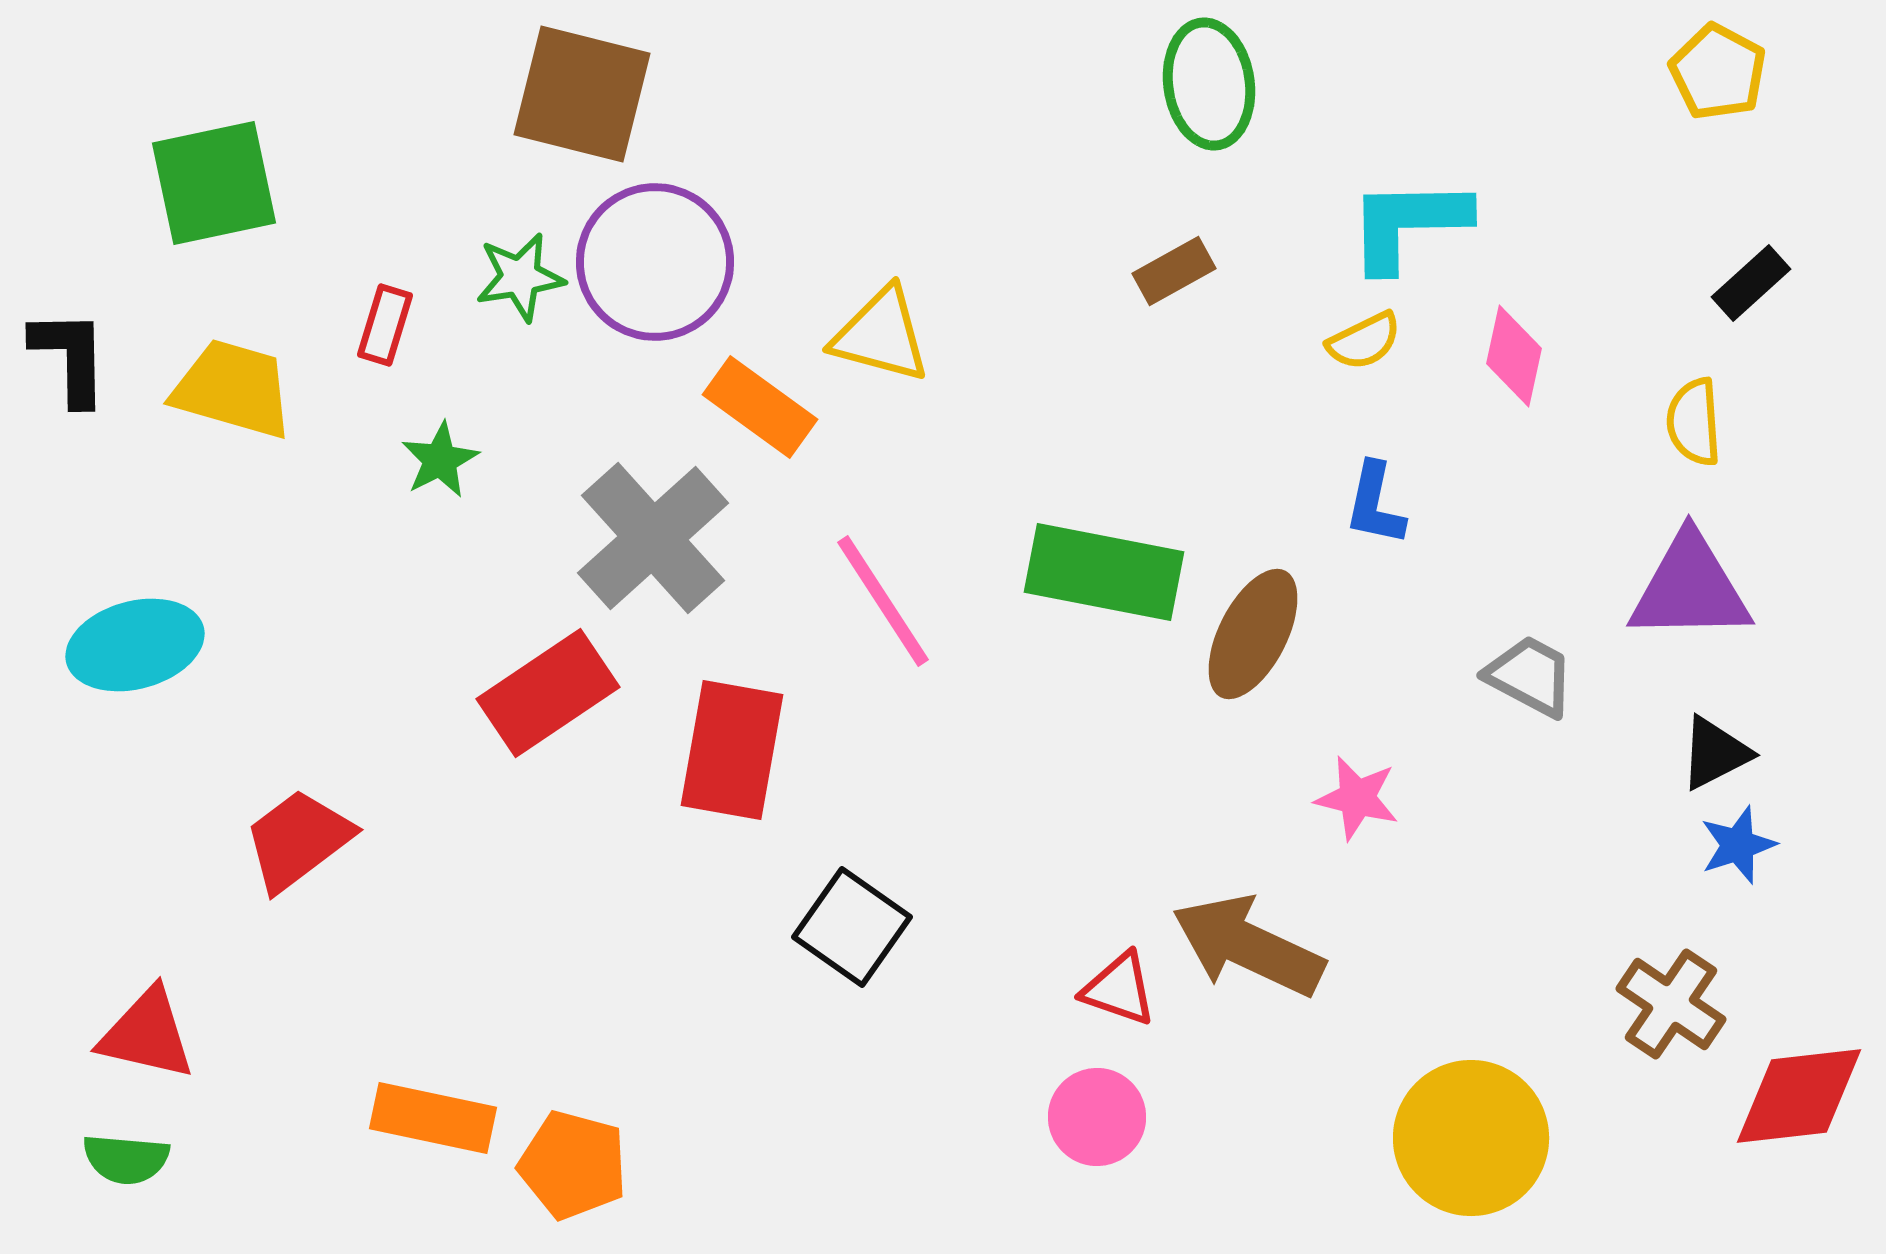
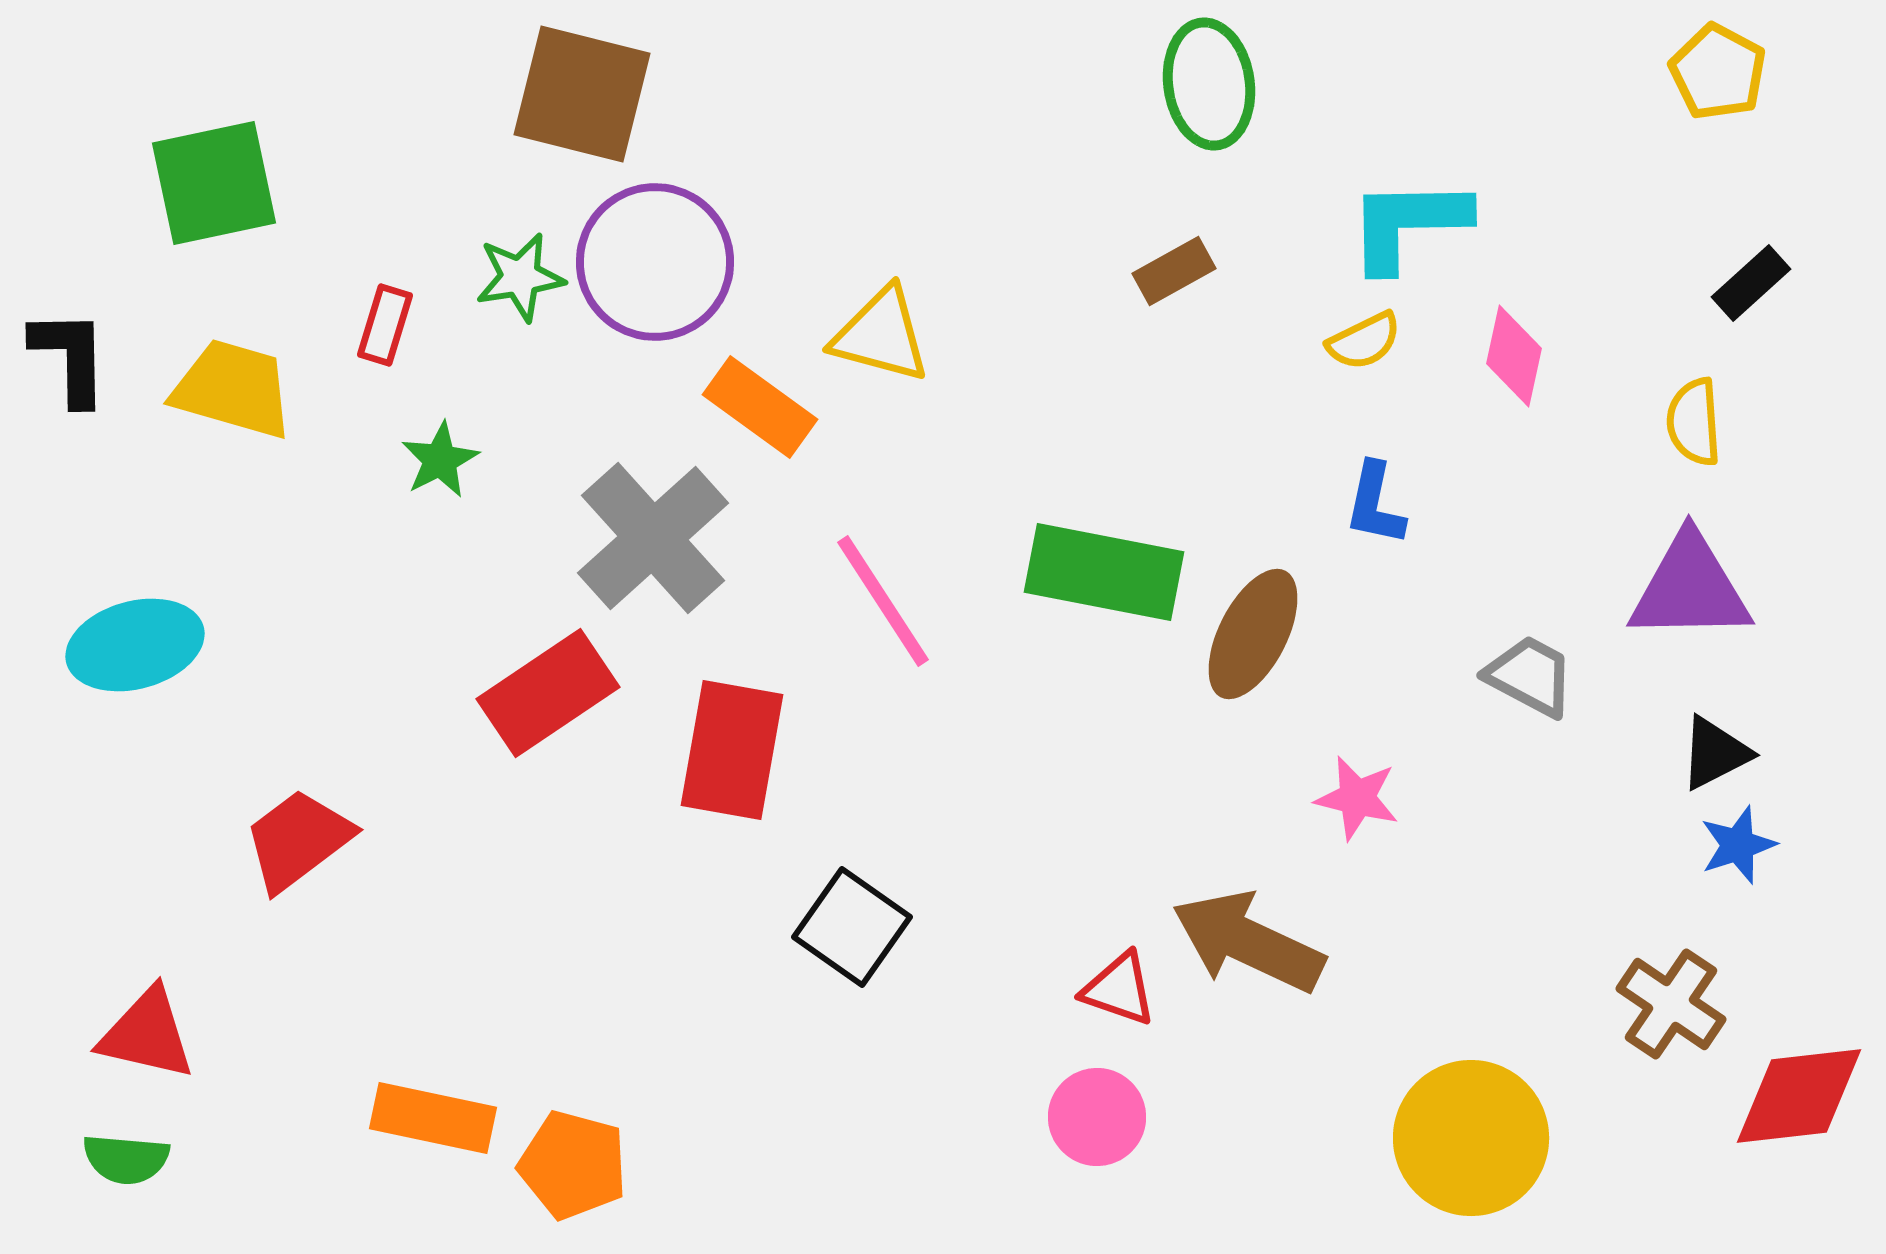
brown arrow at (1248, 946): moved 4 px up
